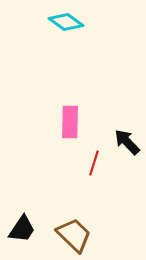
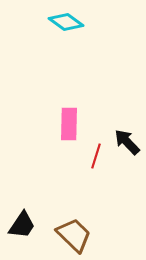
pink rectangle: moved 1 px left, 2 px down
red line: moved 2 px right, 7 px up
black trapezoid: moved 4 px up
